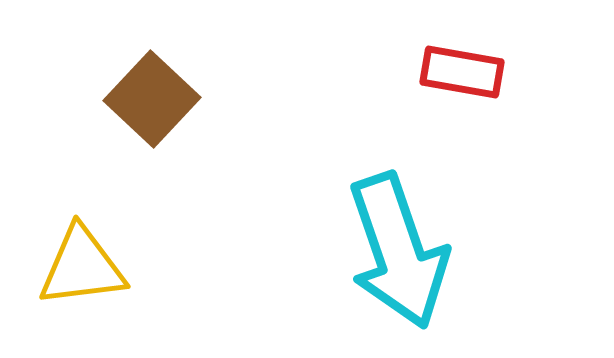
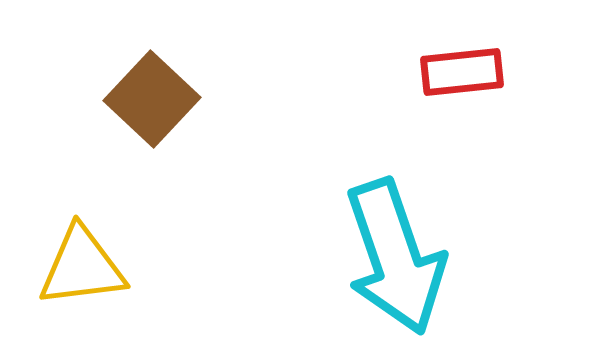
red rectangle: rotated 16 degrees counterclockwise
cyan arrow: moved 3 px left, 6 px down
